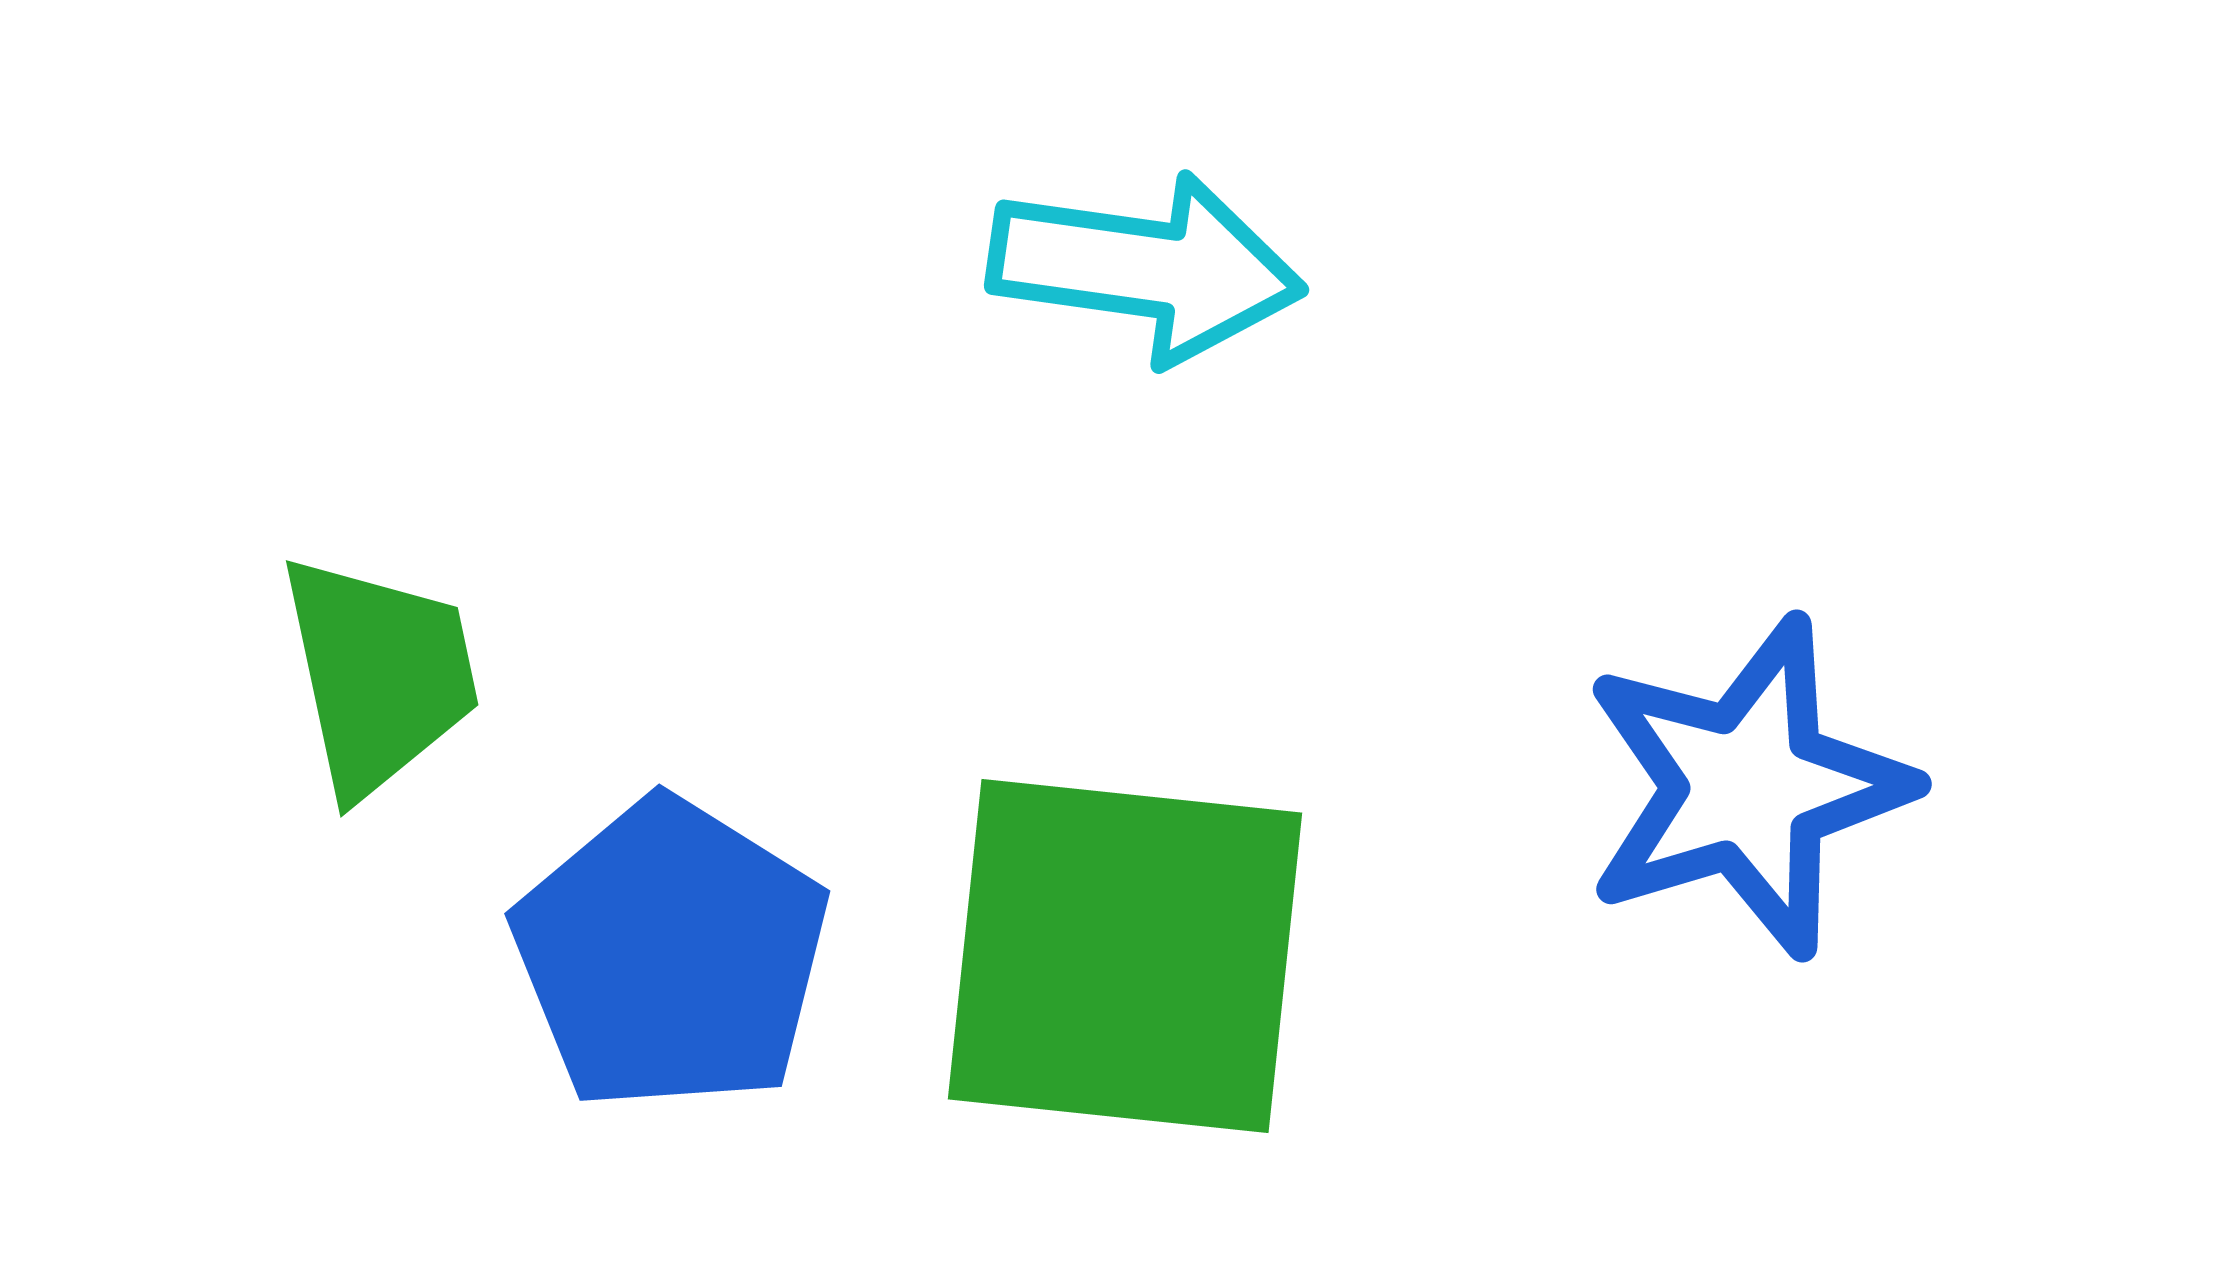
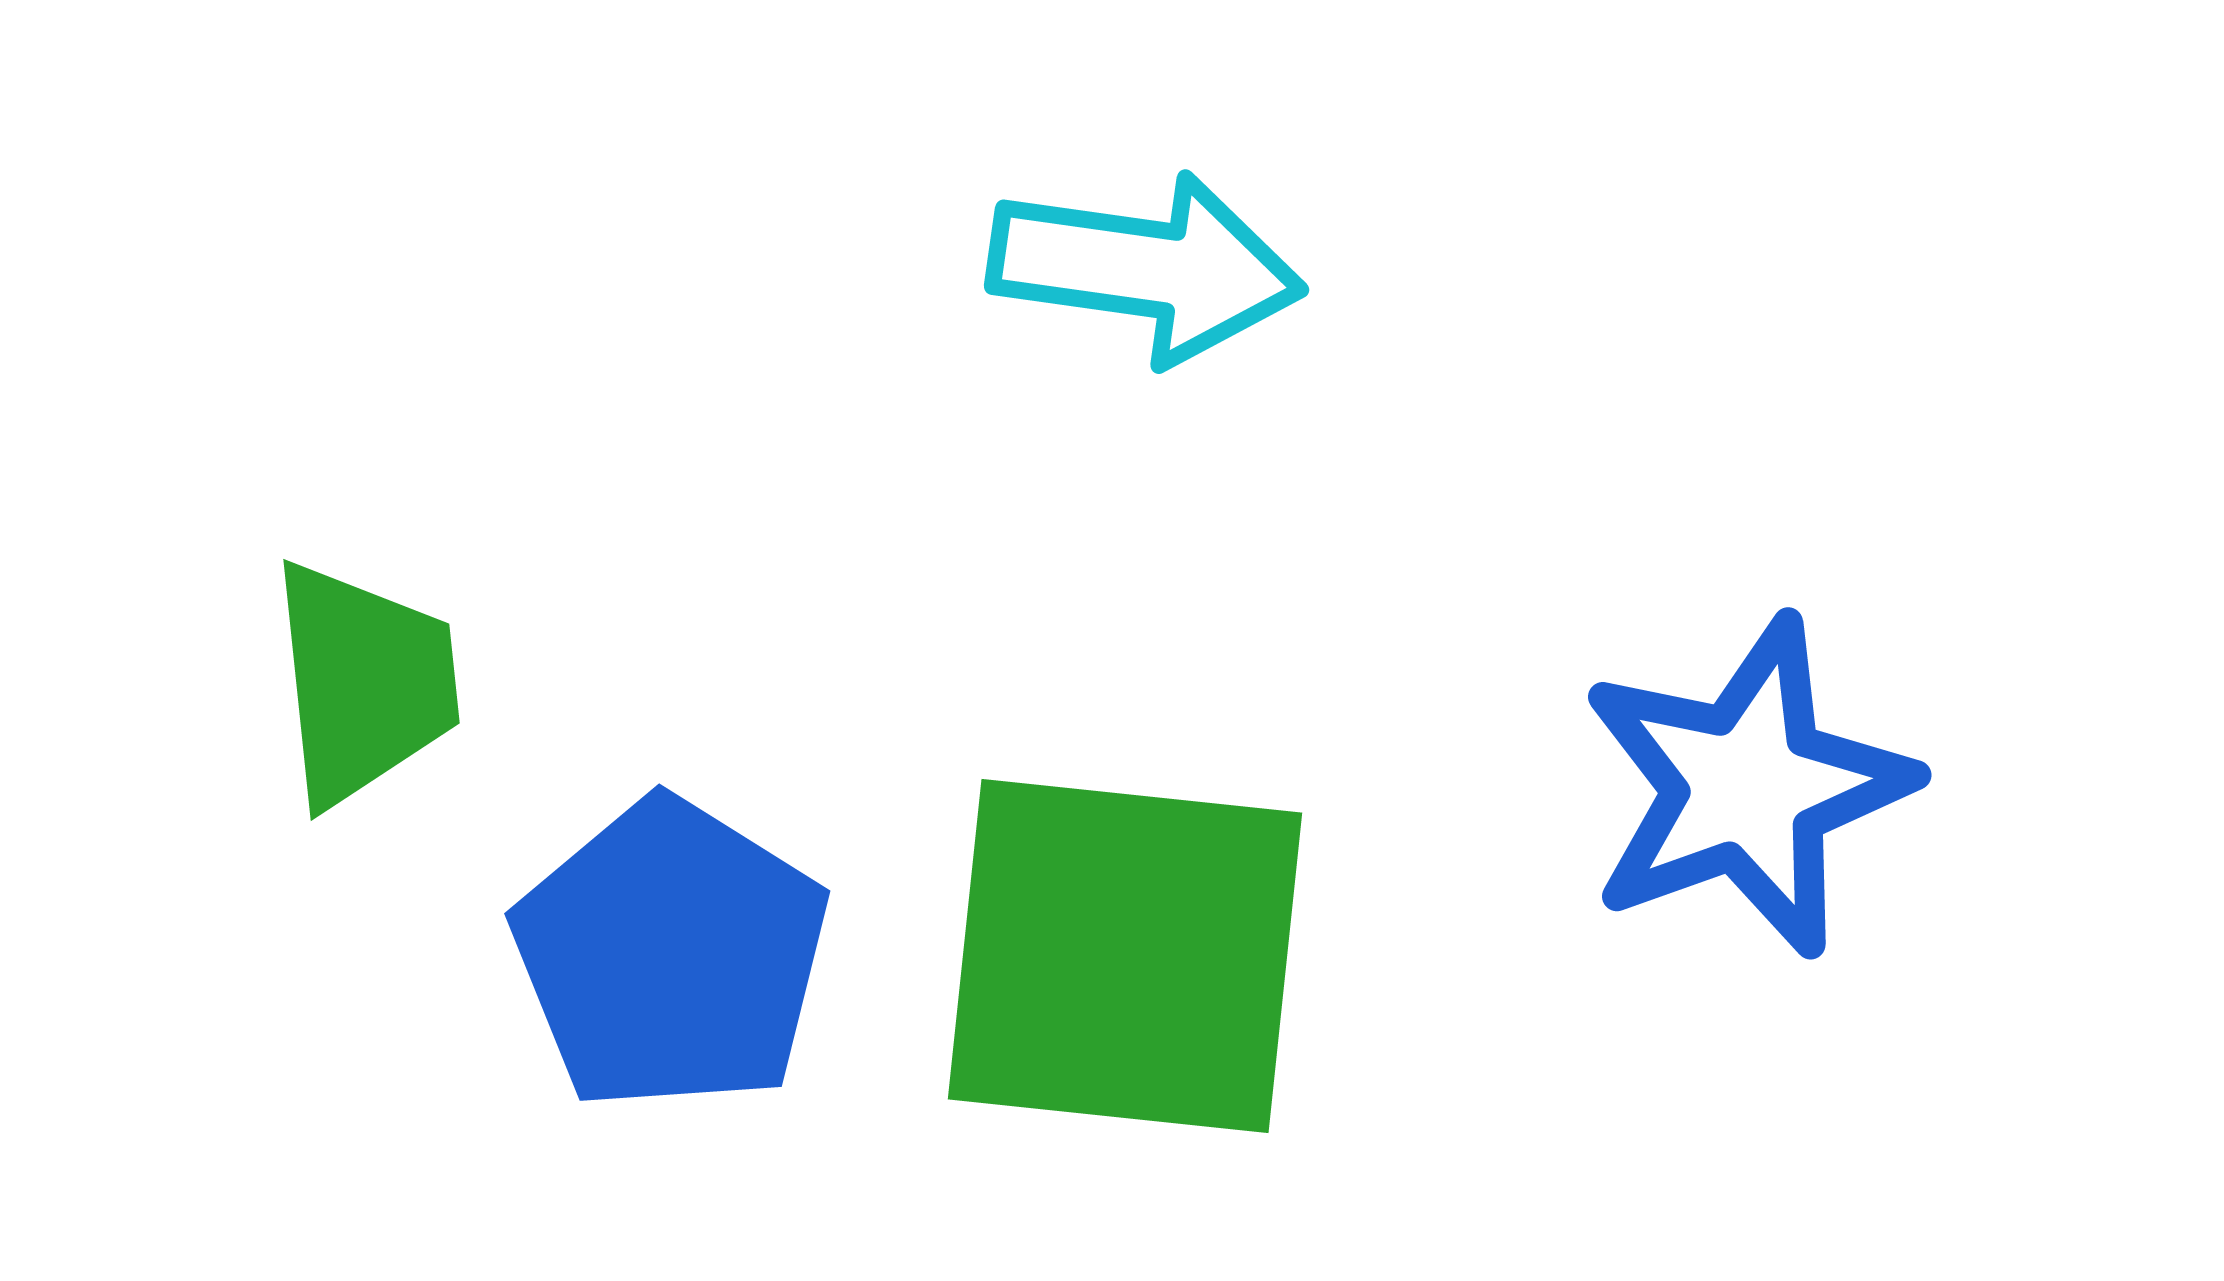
green trapezoid: moved 15 px left, 8 px down; rotated 6 degrees clockwise
blue star: rotated 3 degrees counterclockwise
